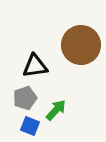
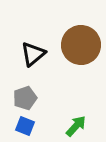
black triangle: moved 2 px left, 12 px up; rotated 32 degrees counterclockwise
green arrow: moved 20 px right, 16 px down
blue square: moved 5 px left
